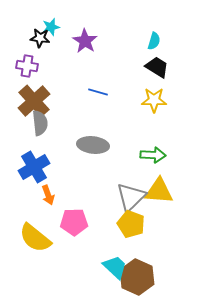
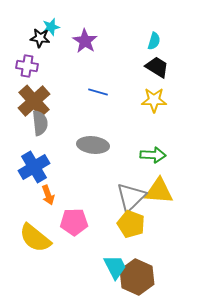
cyan trapezoid: rotated 20 degrees clockwise
